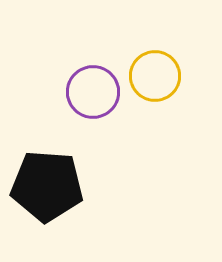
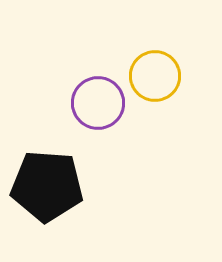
purple circle: moved 5 px right, 11 px down
